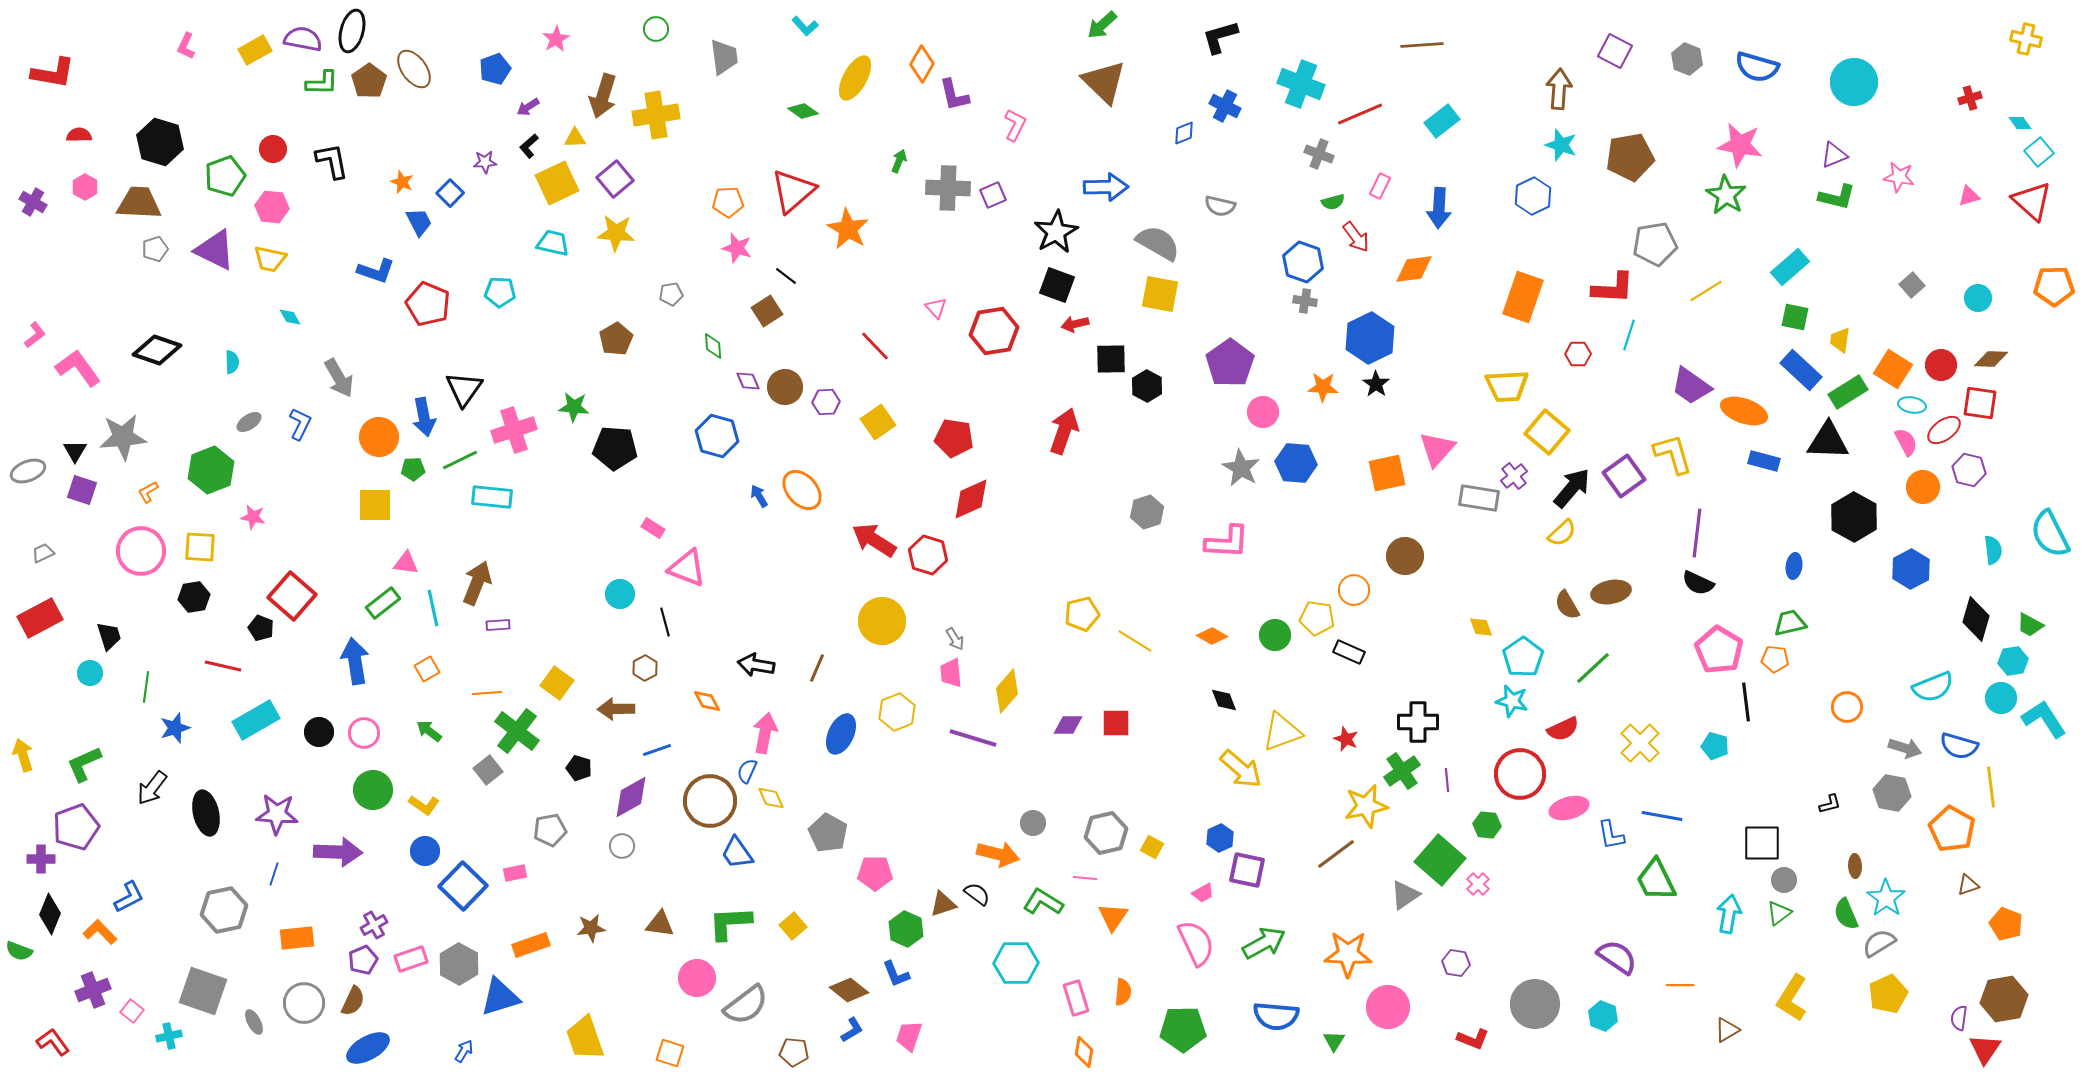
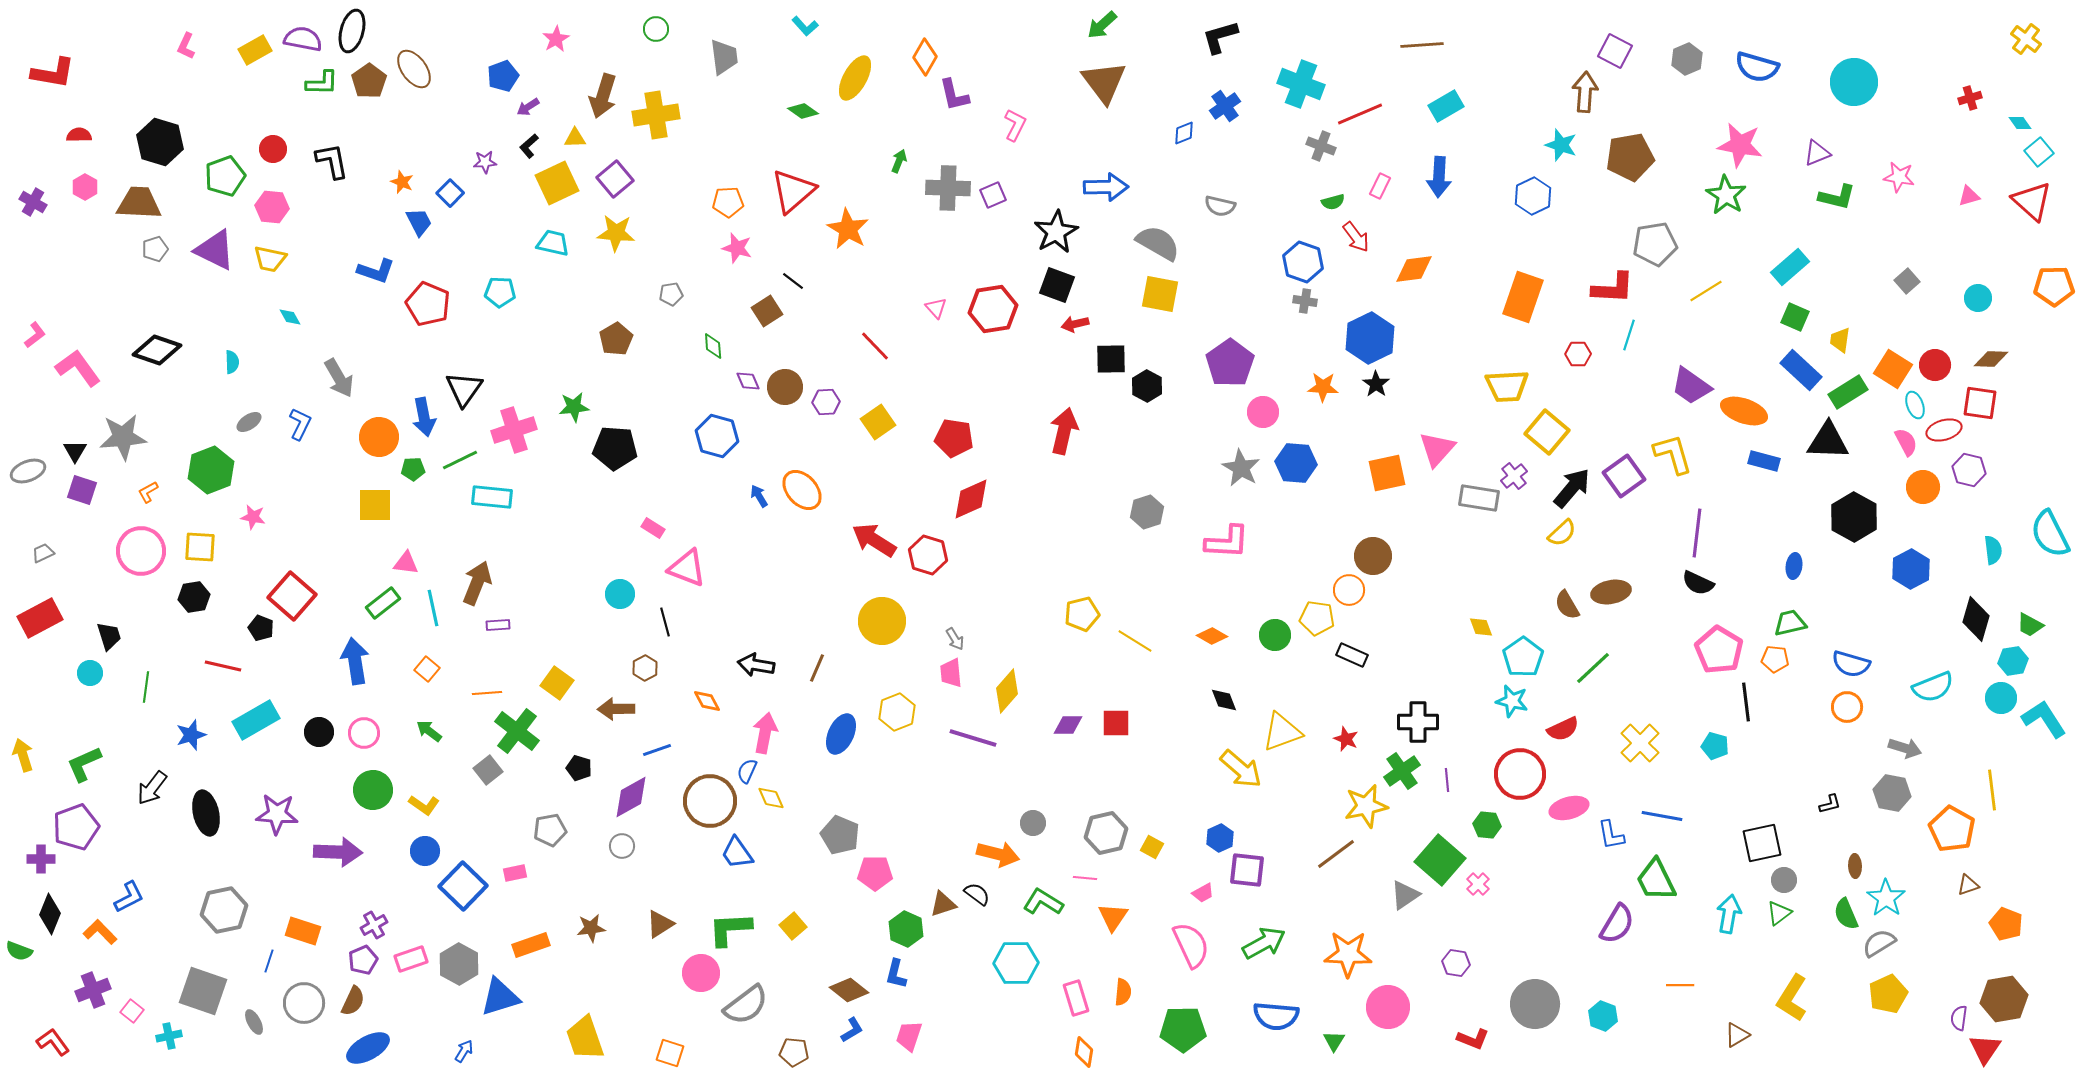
yellow cross at (2026, 39): rotated 24 degrees clockwise
gray hexagon at (1687, 59): rotated 16 degrees clockwise
orange diamond at (922, 64): moved 3 px right, 7 px up
blue pentagon at (495, 69): moved 8 px right, 7 px down
brown triangle at (1104, 82): rotated 9 degrees clockwise
brown arrow at (1559, 89): moved 26 px right, 3 px down
blue cross at (1225, 106): rotated 28 degrees clockwise
cyan rectangle at (1442, 121): moved 4 px right, 15 px up; rotated 8 degrees clockwise
gray cross at (1319, 154): moved 2 px right, 8 px up
purple triangle at (1834, 155): moved 17 px left, 2 px up
blue arrow at (1439, 208): moved 31 px up
black line at (786, 276): moved 7 px right, 5 px down
gray square at (1912, 285): moved 5 px left, 4 px up
green square at (1795, 317): rotated 12 degrees clockwise
red hexagon at (994, 331): moved 1 px left, 22 px up
red circle at (1941, 365): moved 6 px left
cyan ellipse at (1912, 405): moved 3 px right; rotated 60 degrees clockwise
green star at (574, 407): rotated 12 degrees counterclockwise
red ellipse at (1944, 430): rotated 20 degrees clockwise
red arrow at (1064, 431): rotated 6 degrees counterclockwise
brown circle at (1405, 556): moved 32 px left
orange circle at (1354, 590): moved 5 px left
black rectangle at (1349, 652): moved 3 px right, 3 px down
orange square at (427, 669): rotated 20 degrees counterclockwise
blue star at (175, 728): moved 16 px right, 7 px down
blue semicircle at (1959, 746): moved 108 px left, 82 px up
yellow line at (1991, 787): moved 1 px right, 3 px down
gray pentagon at (828, 833): moved 12 px right, 2 px down; rotated 6 degrees counterclockwise
black square at (1762, 843): rotated 12 degrees counterclockwise
purple square at (1247, 870): rotated 6 degrees counterclockwise
blue line at (274, 874): moved 5 px left, 87 px down
green L-shape at (730, 923): moved 6 px down
brown triangle at (660, 924): rotated 40 degrees counterclockwise
orange rectangle at (297, 938): moved 6 px right, 7 px up; rotated 24 degrees clockwise
pink semicircle at (1196, 943): moved 5 px left, 2 px down
purple semicircle at (1617, 957): moved 33 px up; rotated 87 degrees clockwise
blue L-shape at (896, 974): rotated 36 degrees clockwise
pink circle at (697, 978): moved 4 px right, 5 px up
brown triangle at (1727, 1030): moved 10 px right, 5 px down
